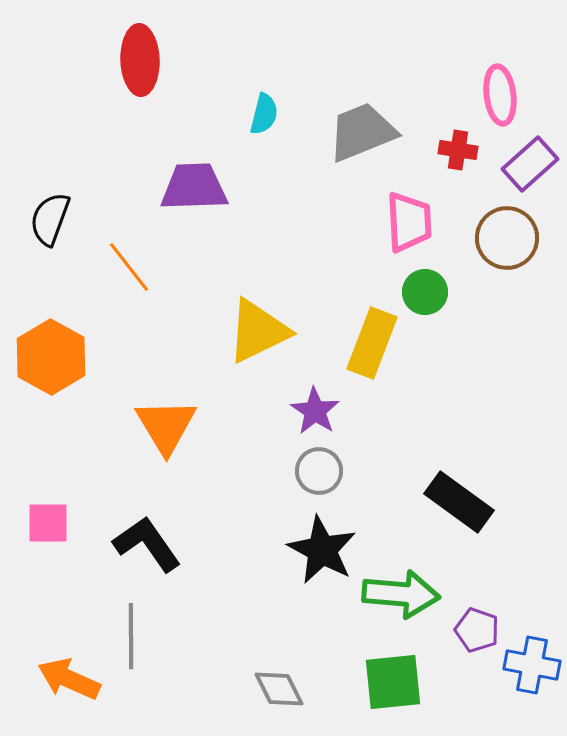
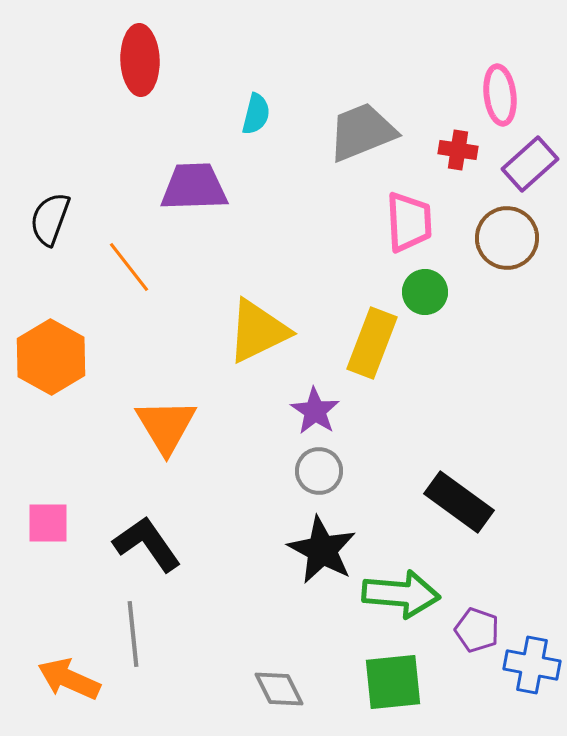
cyan semicircle: moved 8 px left
gray line: moved 2 px right, 2 px up; rotated 6 degrees counterclockwise
